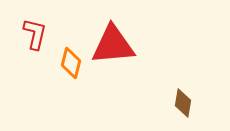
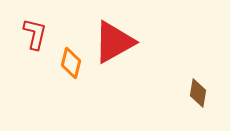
red triangle: moved 1 px right, 3 px up; rotated 24 degrees counterclockwise
brown diamond: moved 15 px right, 10 px up
